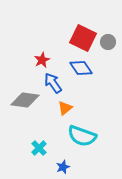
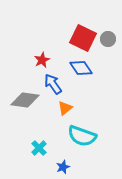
gray circle: moved 3 px up
blue arrow: moved 1 px down
